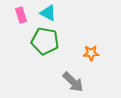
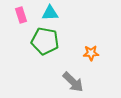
cyan triangle: moved 2 px right; rotated 30 degrees counterclockwise
